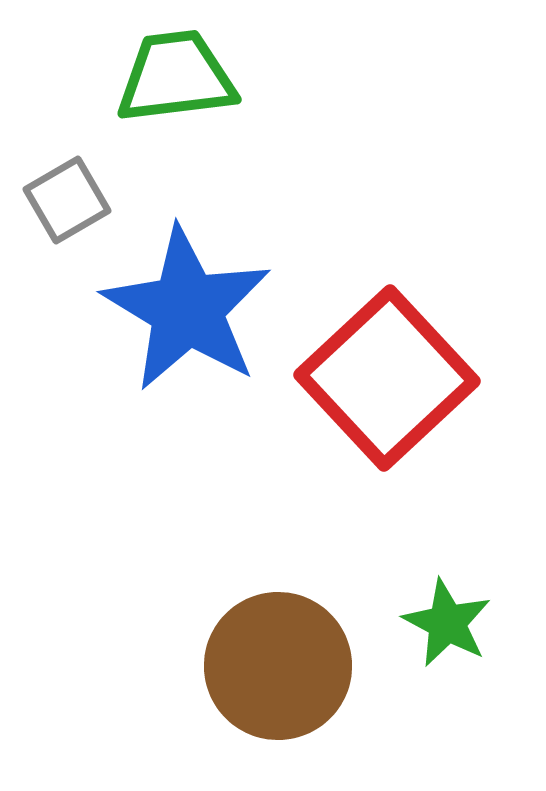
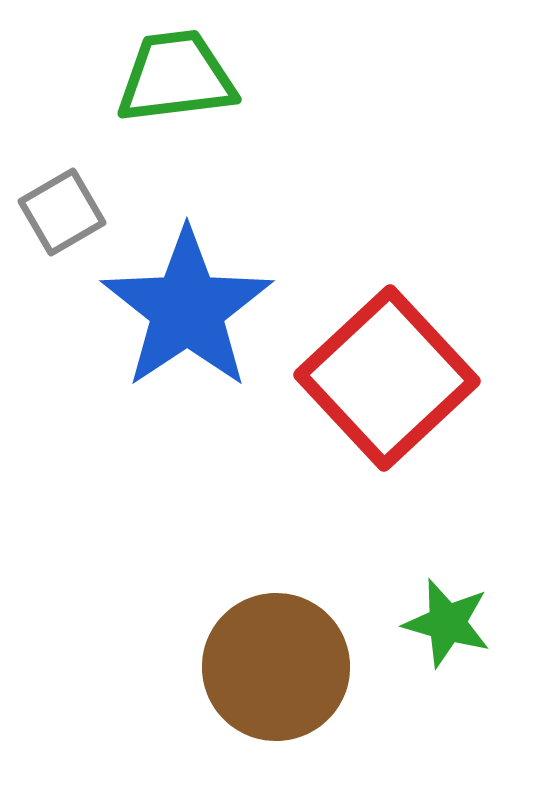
gray square: moved 5 px left, 12 px down
blue star: rotated 7 degrees clockwise
green star: rotated 12 degrees counterclockwise
brown circle: moved 2 px left, 1 px down
